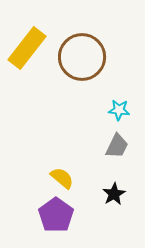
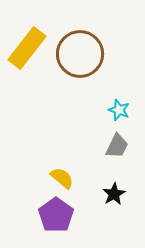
brown circle: moved 2 px left, 3 px up
cyan star: rotated 15 degrees clockwise
